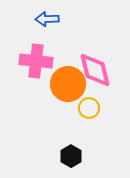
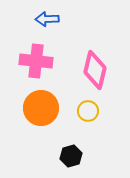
pink diamond: rotated 27 degrees clockwise
orange circle: moved 27 px left, 24 px down
yellow circle: moved 1 px left, 3 px down
black hexagon: rotated 15 degrees clockwise
